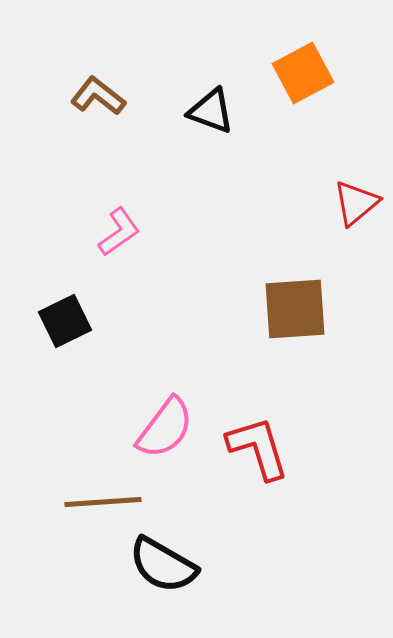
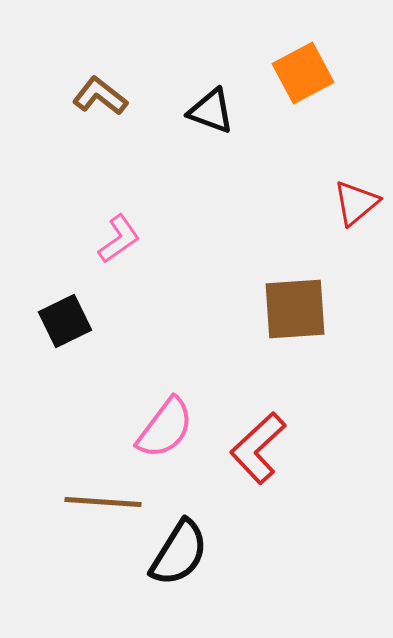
brown L-shape: moved 2 px right
pink L-shape: moved 7 px down
red L-shape: rotated 116 degrees counterclockwise
brown line: rotated 8 degrees clockwise
black semicircle: moved 16 px right, 12 px up; rotated 88 degrees counterclockwise
